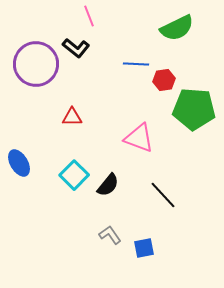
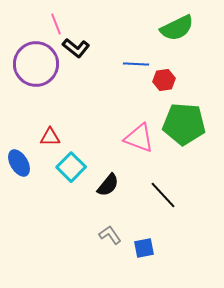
pink line: moved 33 px left, 8 px down
green pentagon: moved 10 px left, 15 px down
red triangle: moved 22 px left, 20 px down
cyan square: moved 3 px left, 8 px up
